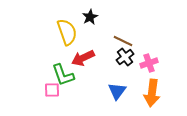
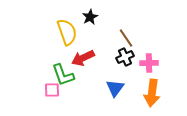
brown line: moved 3 px right, 3 px up; rotated 30 degrees clockwise
black cross: rotated 12 degrees clockwise
pink cross: rotated 18 degrees clockwise
blue triangle: moved 2 px left, 3 px up
